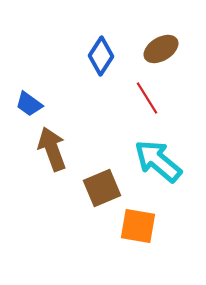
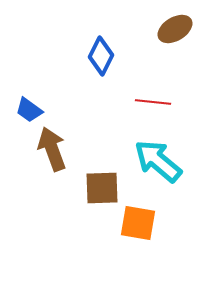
brown ellipse: moved 14 px right, 20 px up
blue diamond: rotated 6 degrees counterclockwise
red line: moved 6 px right, 4 px down; rotated 52 degrees counterclockwise
blue trapezoid: moved 6 px down
brown square: rotated 21 degrees clockwise
orange square: moved 3 px up
